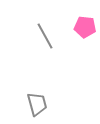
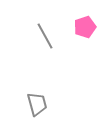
pink pentagon: rotated 25 degrees counterclockwise
